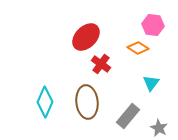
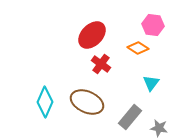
red ellipse: moved 6 px right, 2 px up
brown ellipse: rotated 60 degrees counterclockwise
gray rectangle: moved 2 px right, 1 px down
gray star: rotated 18 degrees counterclockwise
